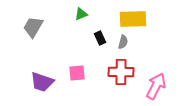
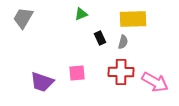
gray trapezoid: moved 10 px left, 9 px up
pink arrow: moved 1 px left, 4 px up; rotated 92 degrees clockwise
